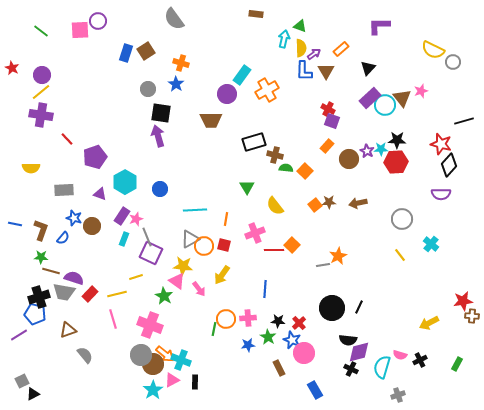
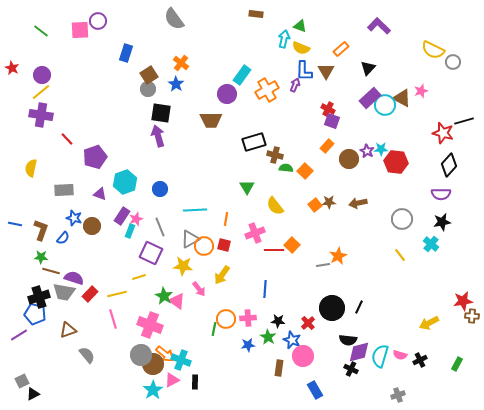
purple L-shape at (379, 26): rotated 45 degrees clockwise
yellow semicircle at (301, 48): rotated 114 degrees clockwise
brown square at (146, 51): moved 3 px right, 24 px down
purple arrow at (314, 54): moved 19 px left, 31 px down; rotated 32 degrees counterclockwise
orange cross at (181, 63): rotated 21 degrees clockwise
brown triangle at (402, 98): rotated 24 degrees counterclockwise
black star at (397, 140): moved 45 px right, 82 px down; rotated 12 degrees counterclockwise
red star at (441, 144): moved 2 px right, 11 px up
red hexagon at (396, 162): rotated 10 degrees clockwise
yellow semicircle at (31, 168): rotated 102 degrees clockwise
cyan hexagon at (125, 182): rotated 10 degrees clockwise
gray line at (147, 237): moved 13 px right, 10 px up
cyan rectangle at (124, 239): moved 6 px right, 8 px up
yellow line at (136, 277): moved 3 px right
pink triangle at (177, 281): moved 20 px down
red cross at (299, 323): moved 9 px right
pink circle at (304, 353): moved 1 px left, 3 px down
gray semicircle at (85, 355): moved 2 px right
cyan semicircle at (382, 367): moved 2 px left, 11 px up
brown rectangle at (279, 368): rotated 35 degrees clockwise
